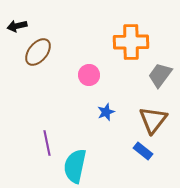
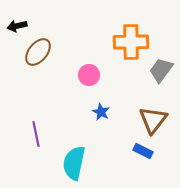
gray trapezoid: moved 1 px right, 5 px up
blue star: moved 5 px left; rotated 24 degrees counterclockwise
purple line: moved 11 px left, 9 px up
blue rectangle: rotated 12 degrees counterclockwise
cyan semicircle: moved 1 px left, 3 px up
